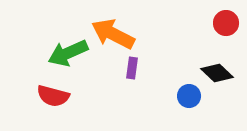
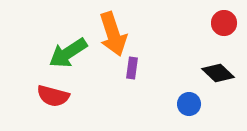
red circle: moved 2 px left
orange arrow: rotated 135 degrees counterclockwise
green arrow: rotated 9 degrees counterclockwise
black diamond: moved 1 px right
blue circle: moved 8 px down
